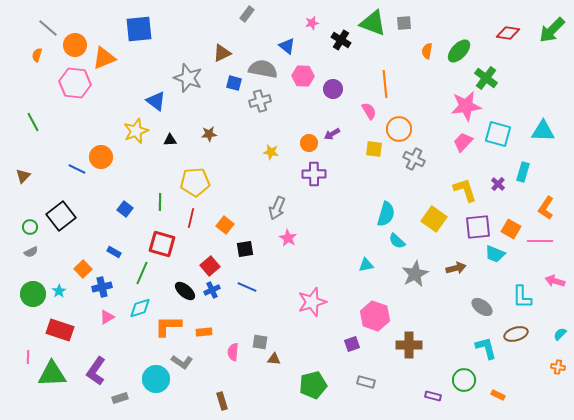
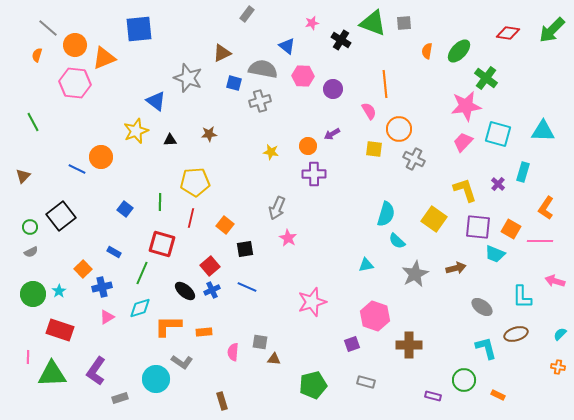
orange circle at (309, 143): moved 1 px left, 3 px down
purple square at (478, 227): rotated 12 degrees clockwise
